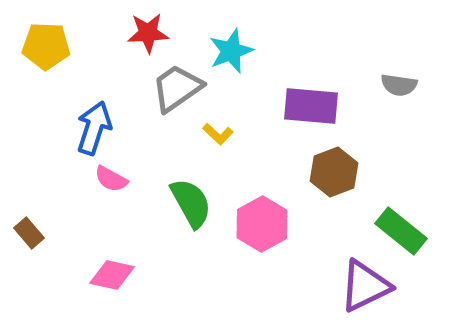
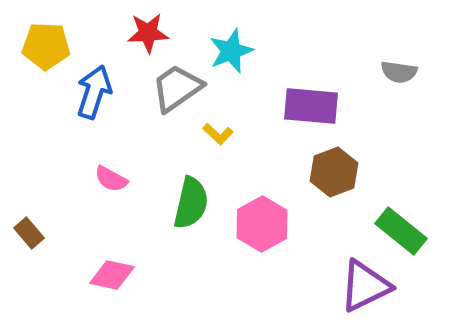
gray semicircle: moved 13 px up
blue arrow: moved 36 px up
green semicircle: rotated 42 degrees clockwise
